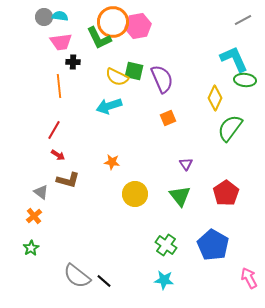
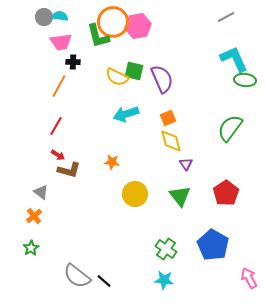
gray line: moved 17 px left, 3 px up
green L-shape: moved 1 px left, 2 px up; rotated 12 degrees clockwise
orange line: rotated 35 degrees clockwise
yellow diamond: moved 44 px left, 43 px down; rotated 40 degrees counterclockwise
cyan arrow: moved 17 px right, 8 px down
red line: moved 2 px right, 4 px up
brown L-shape: moved 1 px right, 10 px up
green cross: moved 4 px down
